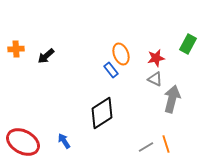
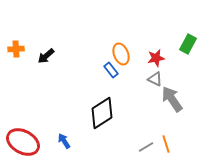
gray arrow: rotated 48 degrees counterclockwise
